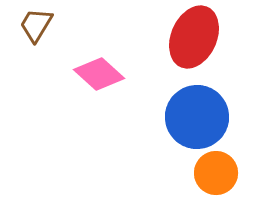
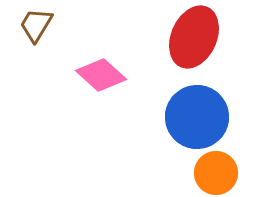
pink diamond: moved 2 px right, 1 px down
